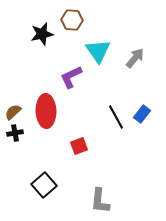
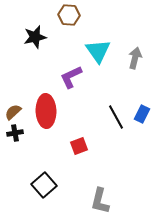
brown hexagon: moved 3 px left, 5 px up
black star: moved 7 px left, 3 px down
gray arrow: rotated 25 degrees counterclockwise
blue rectangle: rotated 12 degrees counterclockwise
gray L-shape: rotated 8 degrees clockwise
